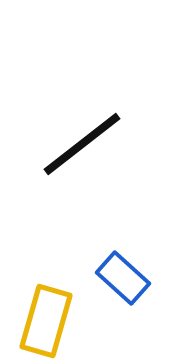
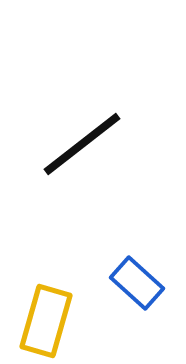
blue rectangle: moved 14 px right, 5 px down
